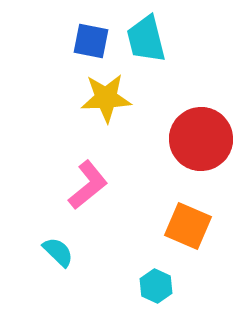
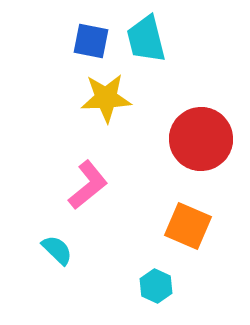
cyan semicircle: moved 1 px left, 2 px up
